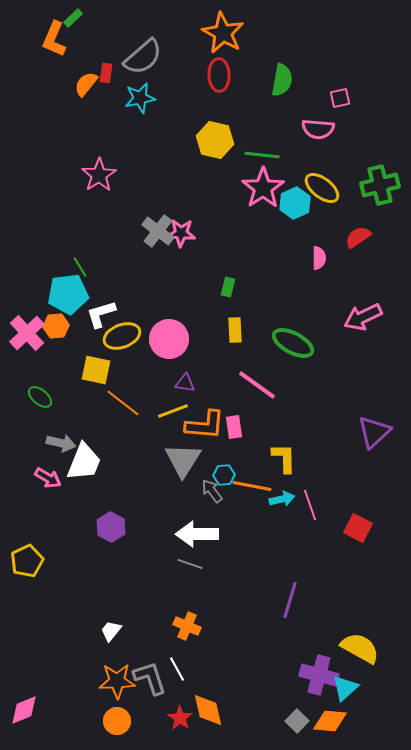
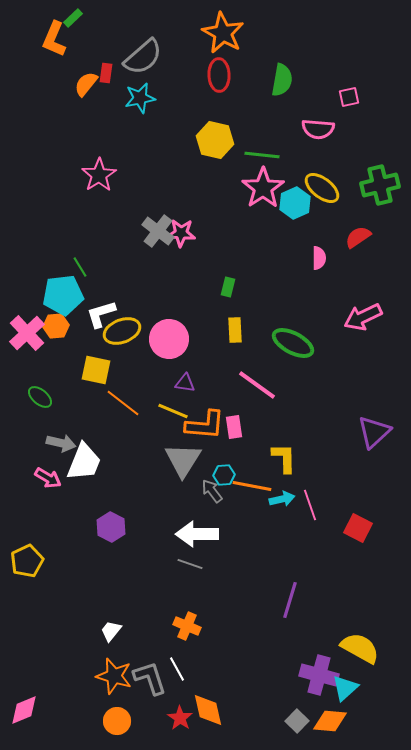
pink square at (340, 98): moved 9 px right, 1 px up
cyan pentagon at (68, 294): moved 5 px left, 1 px down
yellow ellipse at (122, 336): moved 5 px up
yellow line at (173, 411): rotated 44 degrees clockwise
orange star at (117, 681): moved 3 px left, 5 px up; rotated 18 degrees clockwise
